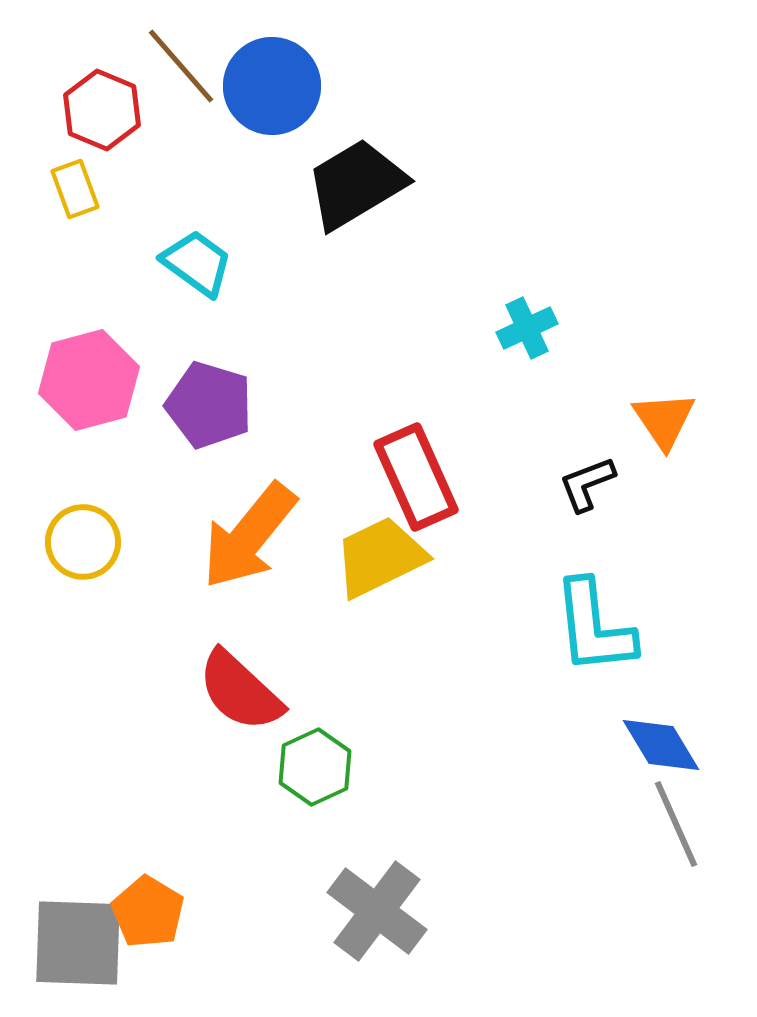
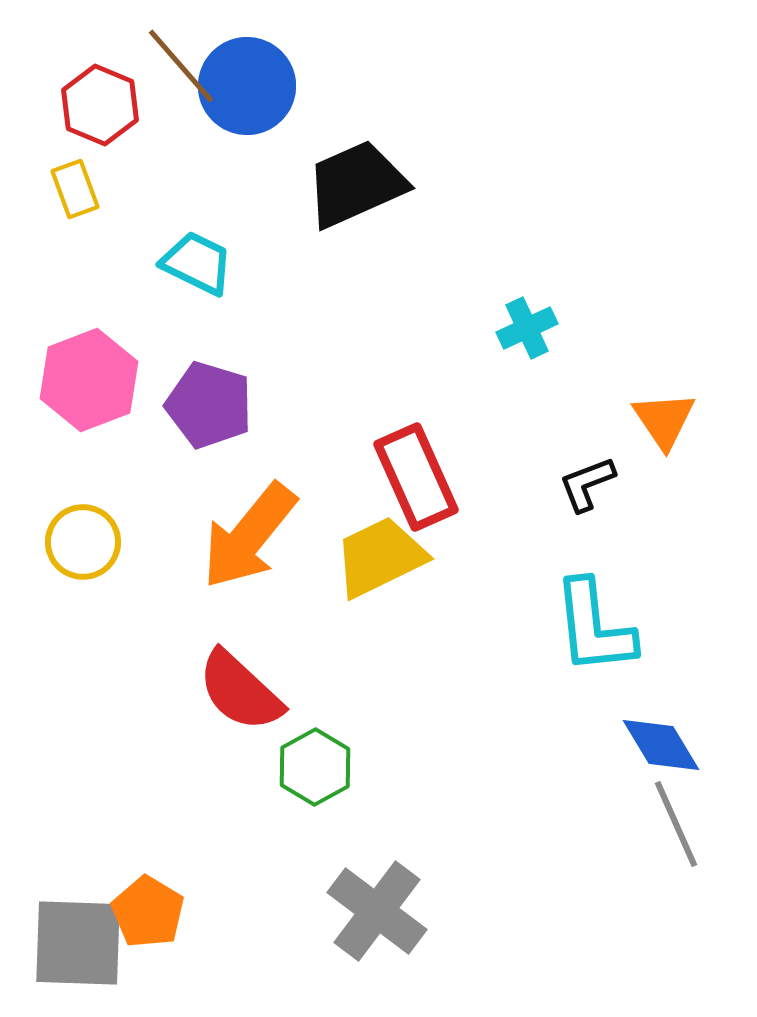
blue circle: moved 25 px left
red hexagon: moved 2 px left, 5 px up
black trapezoid: rotated 7 degrees clockwise
cyan trapezoid: rotated 10 degrees counterclockwise
pink hexagon: rotated 6 degrees counterclockwise
green hexagon: rotated 4 degrees counterclockwise
